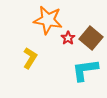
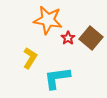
cyan L-shape: moved 28 px left, 8 px down
